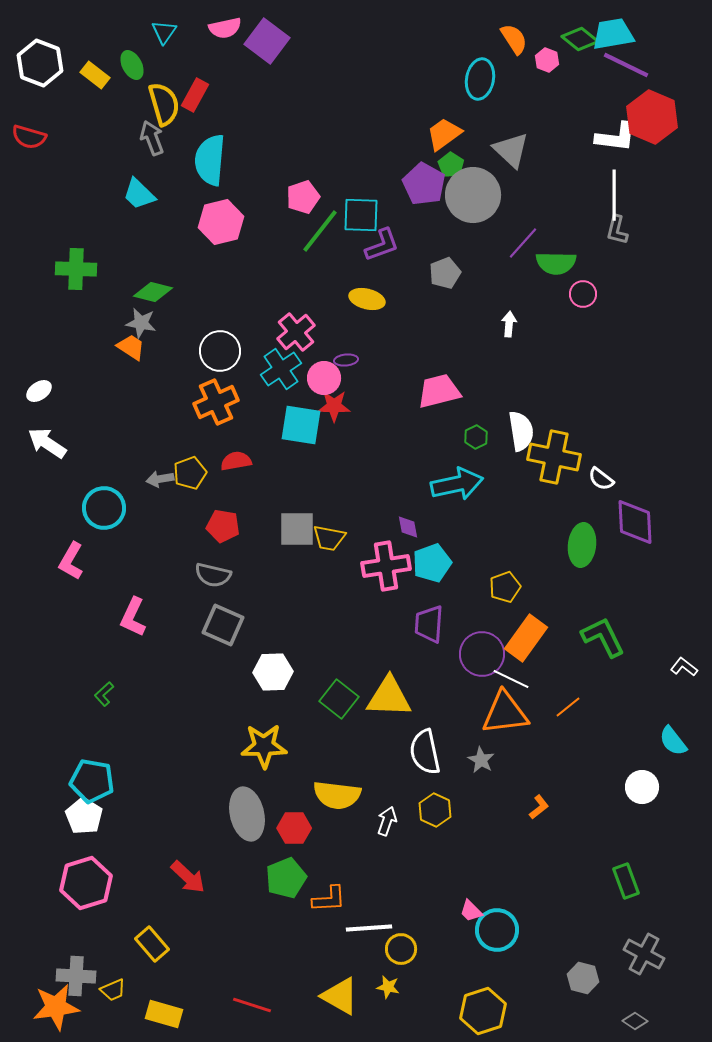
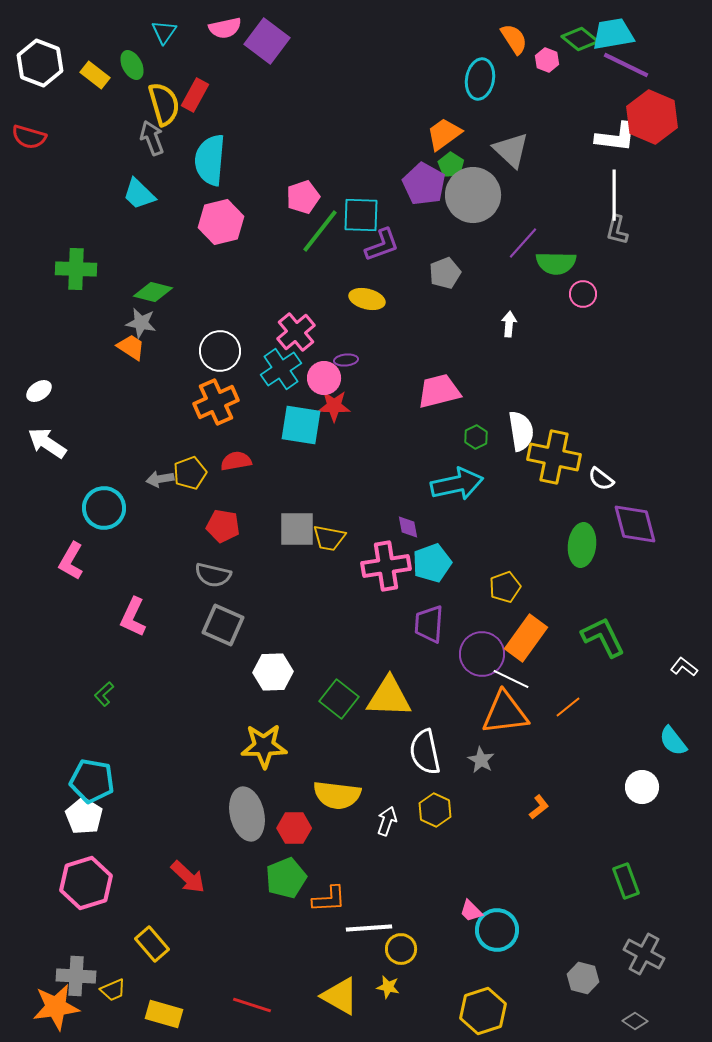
purple diamond at (635, 522): moved 2 px down; rotated 12 degrees counterclockwise
